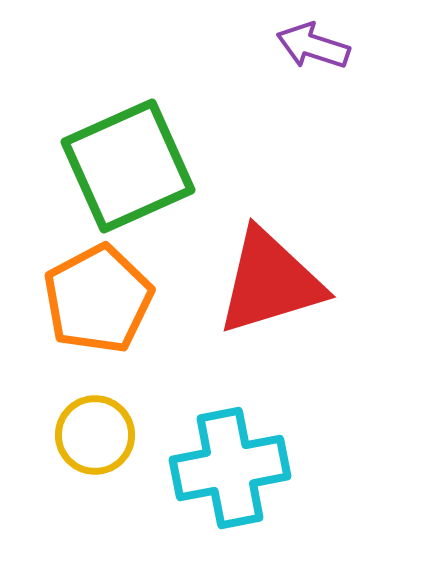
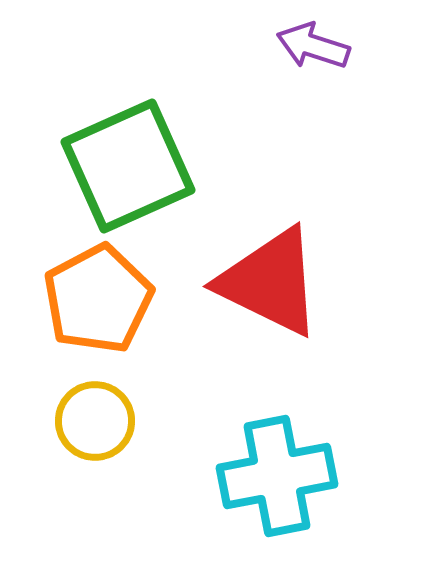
red triangle: rotated 43 degrees clockwise
yellow circle: moved 14 px up
cyan cross: moved 47 px right, 8 px down
